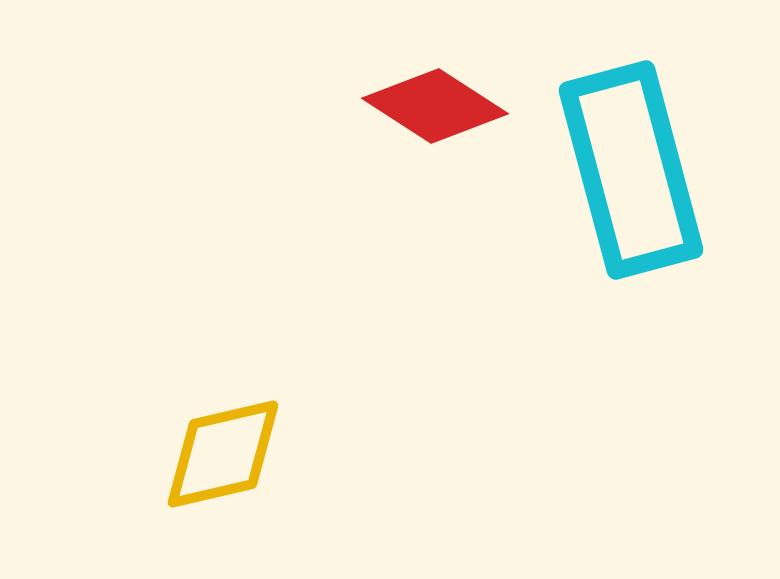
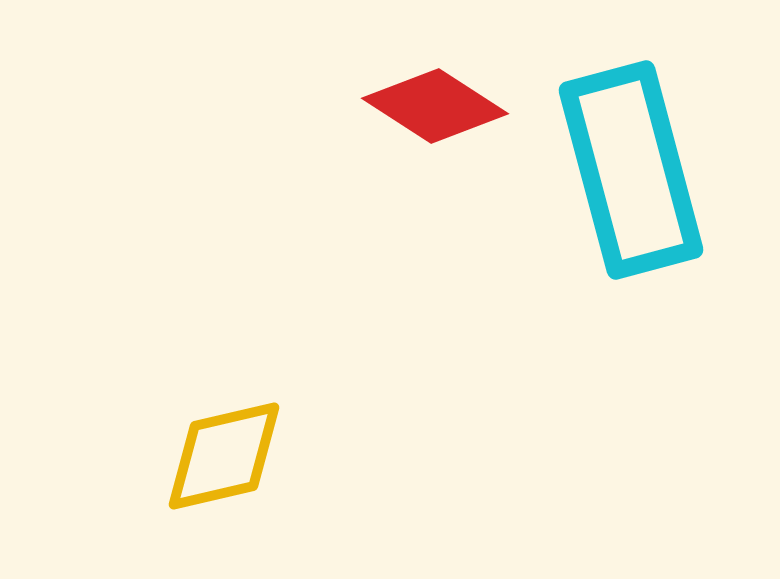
yellow diamond: moved 1 px right, 2 px down
